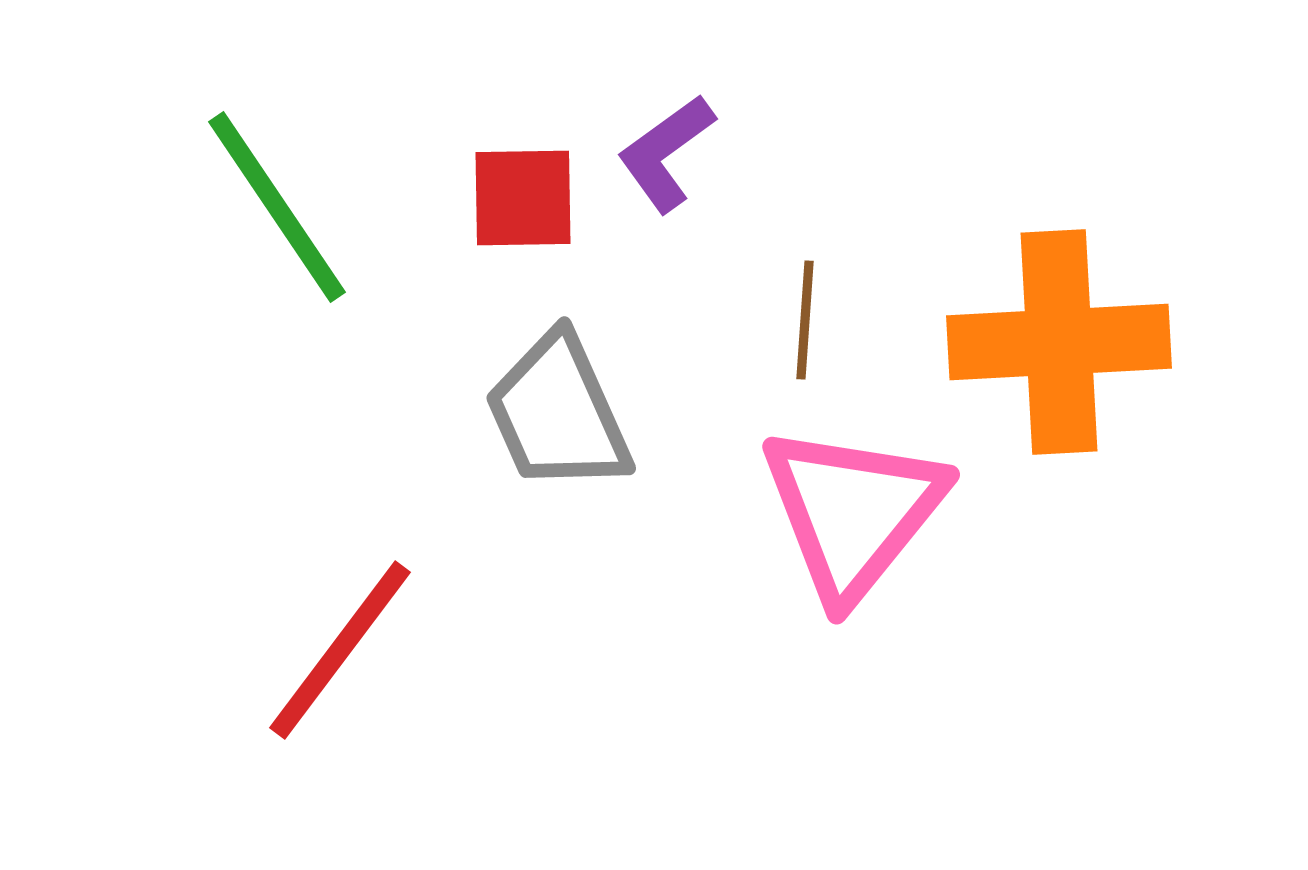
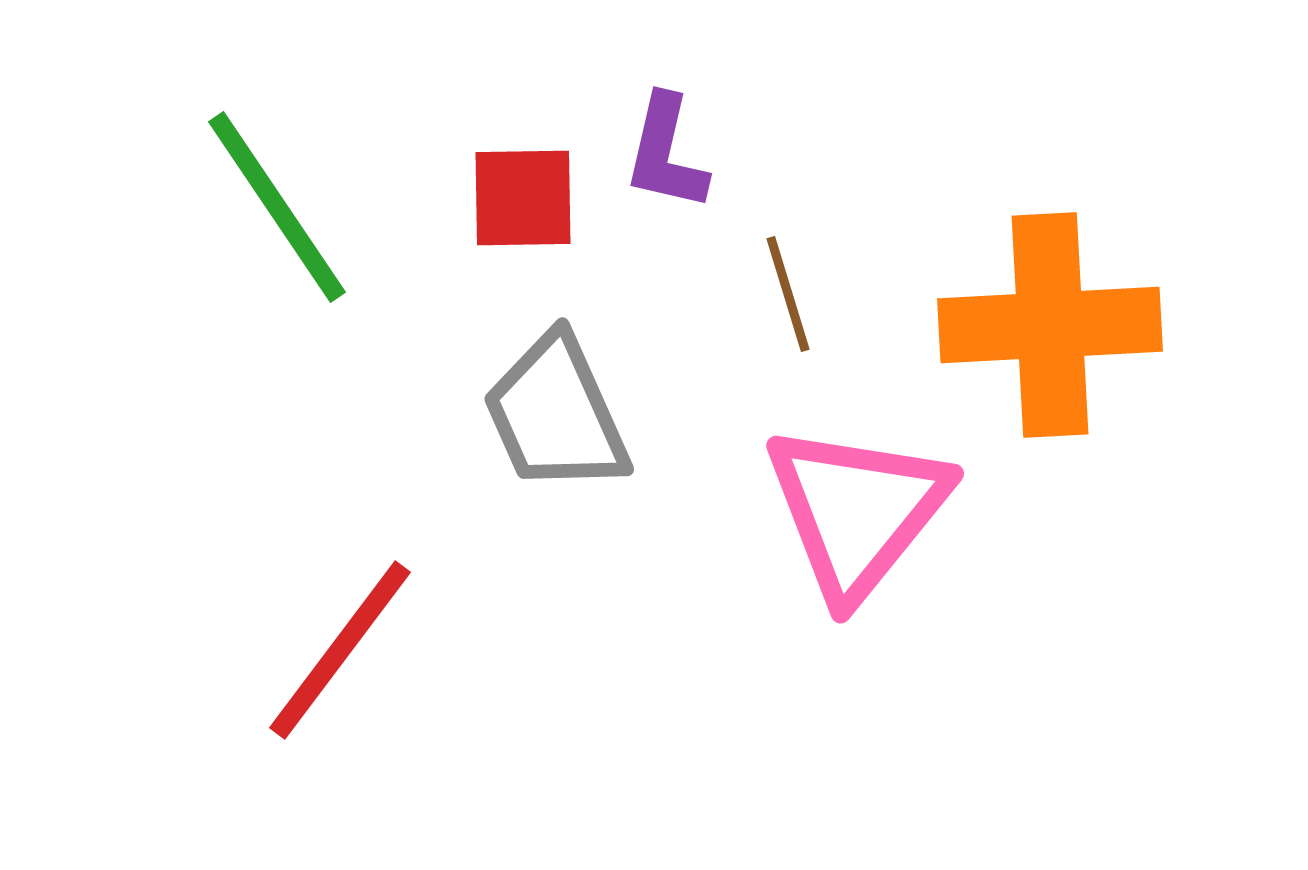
purple L-shape: rotated 41 degrees counterclockwise
brown line: moved 17 px left, 26 px up; rotated 21 degrees counterclockwise
orange cross: moved 9 px left, 17 px up
gray trapezoid: moved 2 px left, 1 px down
pink triangle: moved 4 px right, 1 px up
